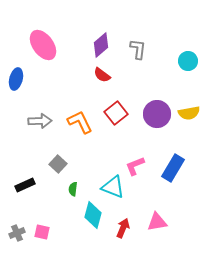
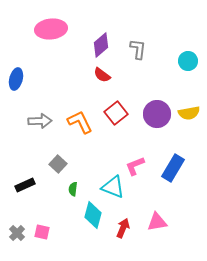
pink ellipse: moved 8 px right, 16 px up; rotated 60 degrees counterclockwise
gray cross: rotated 21 degrees counterclockwise
